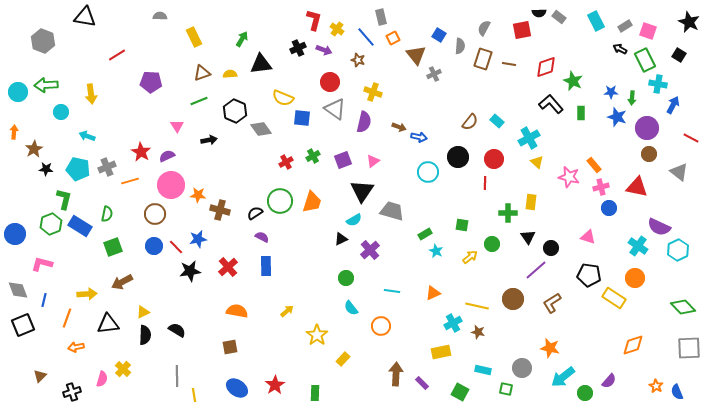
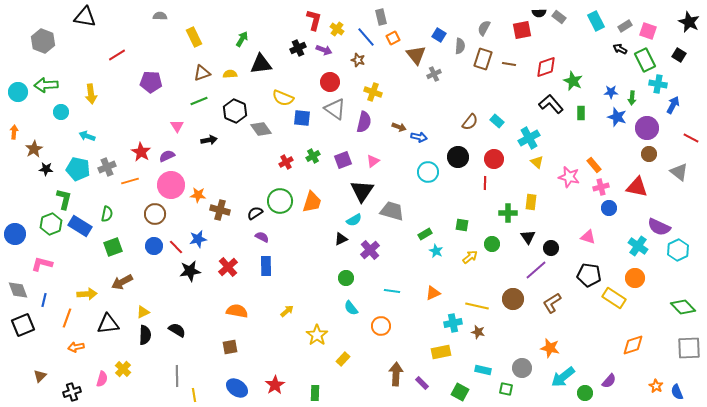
cyan cross at (453, 323): rotated 18 degrees clockwise
